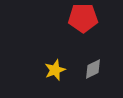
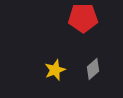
gray diamond: rotated 15 degrees counterclockwise
